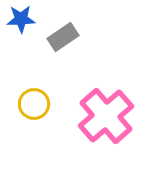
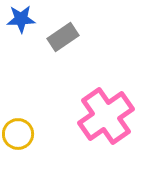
yellow circle: moved 16 px left, 30 px down
pink cross: rotated 6 degrees clockwise
